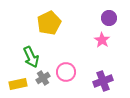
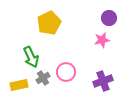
pink star: rotated 28 degrees clockwise
yellow rectangle: moved 1 px right, 1 px down
